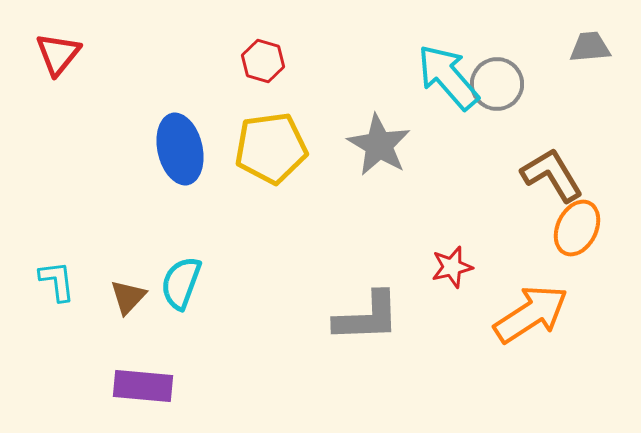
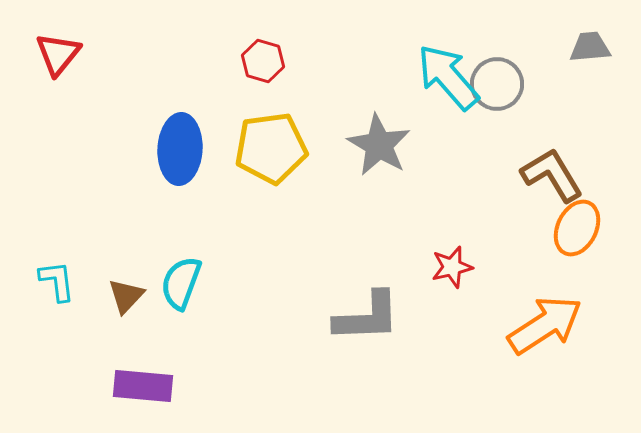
blue ellipse: rotated 16 degrees clockwise
brown triangle: moved 2 px left, 1 px up
orange arrow: moved 14 px right, 11 px down
